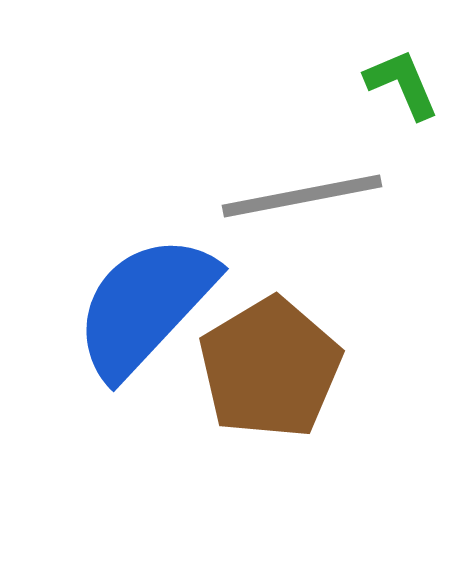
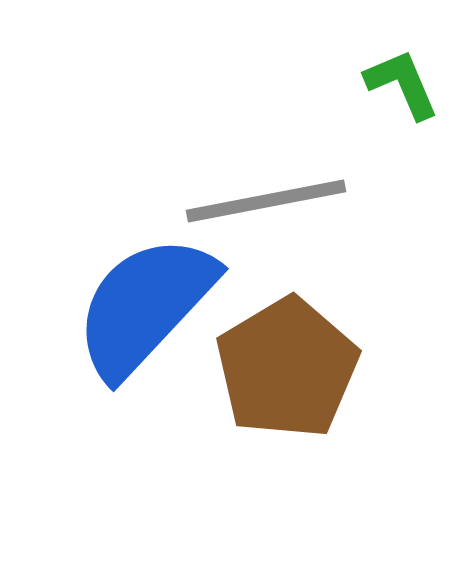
gray line: moved 36 px left, 5 px down
brown pentagon: moved 17 px right
